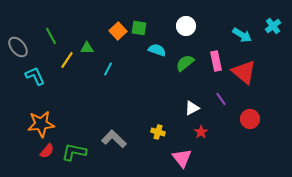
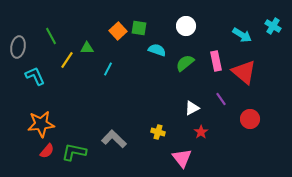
cyan cross: rotated 21 degrees counterclockwise
gray ellipse: rotated 50 degrees clockwise
